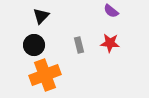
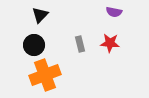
purple semicircle: moved 3 px right, 1 px down; rotated 28 degrees counterclockwise
black triangle: moved 1 px left, 1 px up
gray rectangle: moved 1 px right, 1 px up
